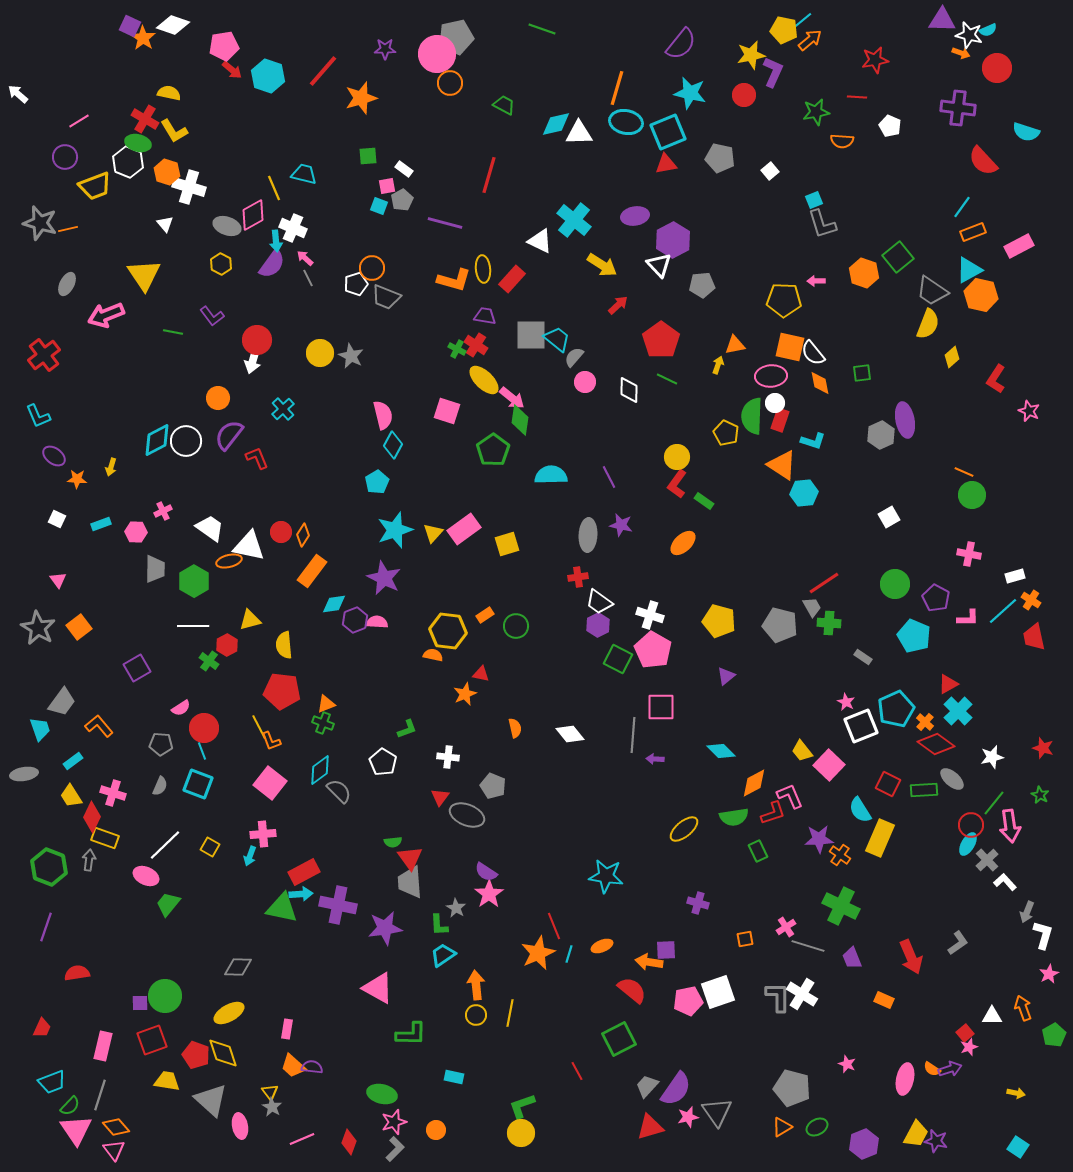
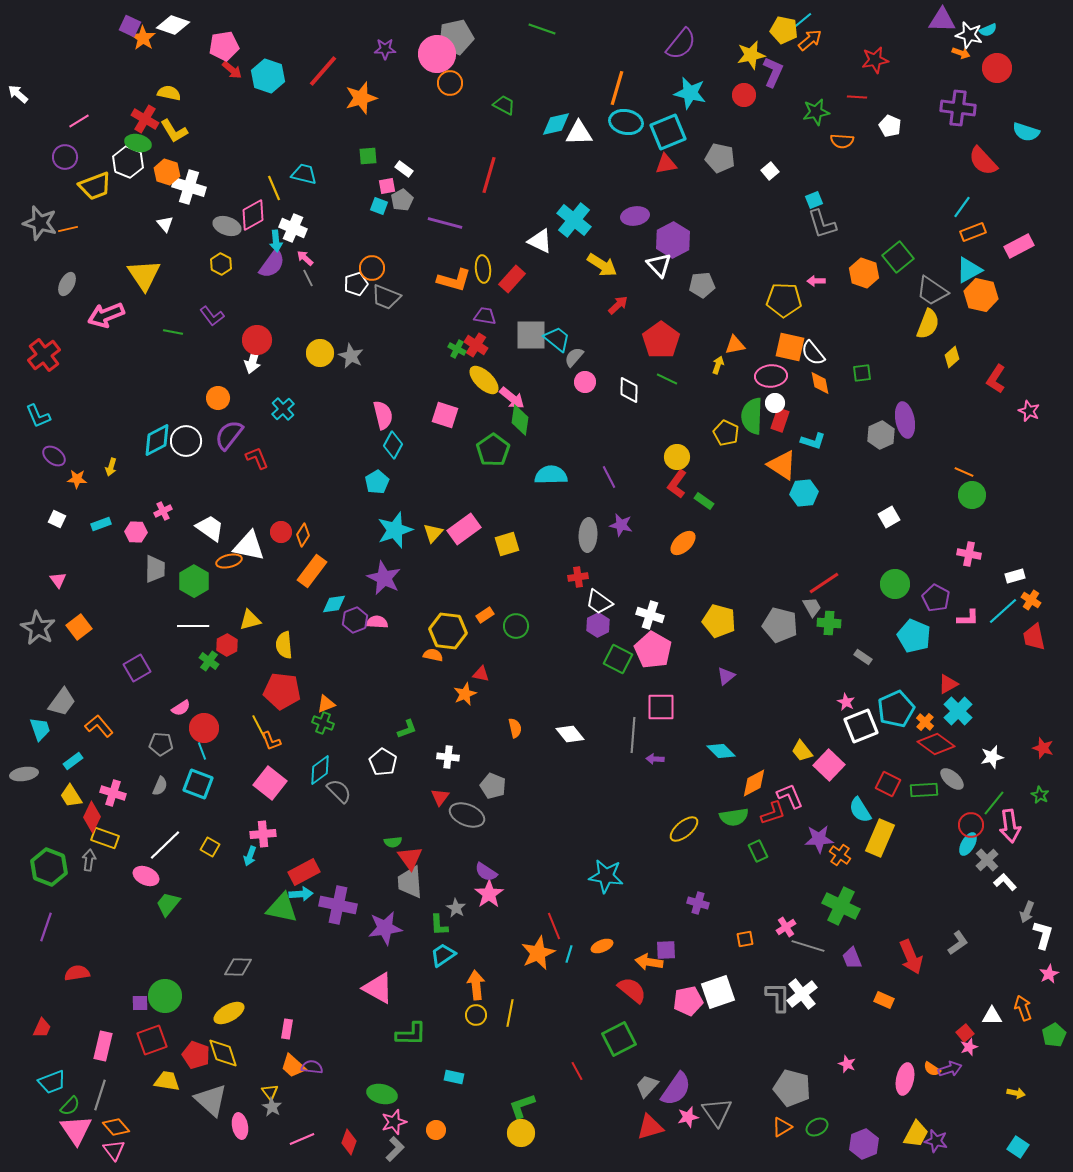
pink square at (447, 411): moved 2 px left, 4 px down
white cross at (802, 994): rotated 20 degrees clockwise
